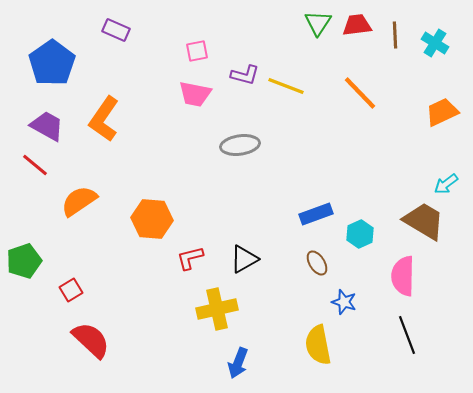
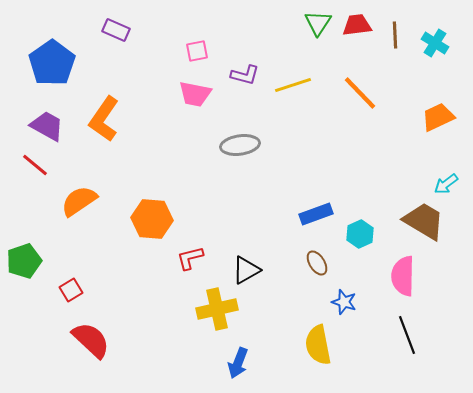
yellow line: moved 7 px right, 1 px up; rotated 39 degrees counterclockwise
orange trapezoid: moved 4 px left, 5 px down
black triangle: moved 2 px right, 11 px down
